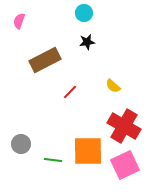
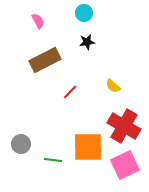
pink semicircle: moved 19 px right; rotated 133 degrees clockwise
orange square: moved 4 px up
